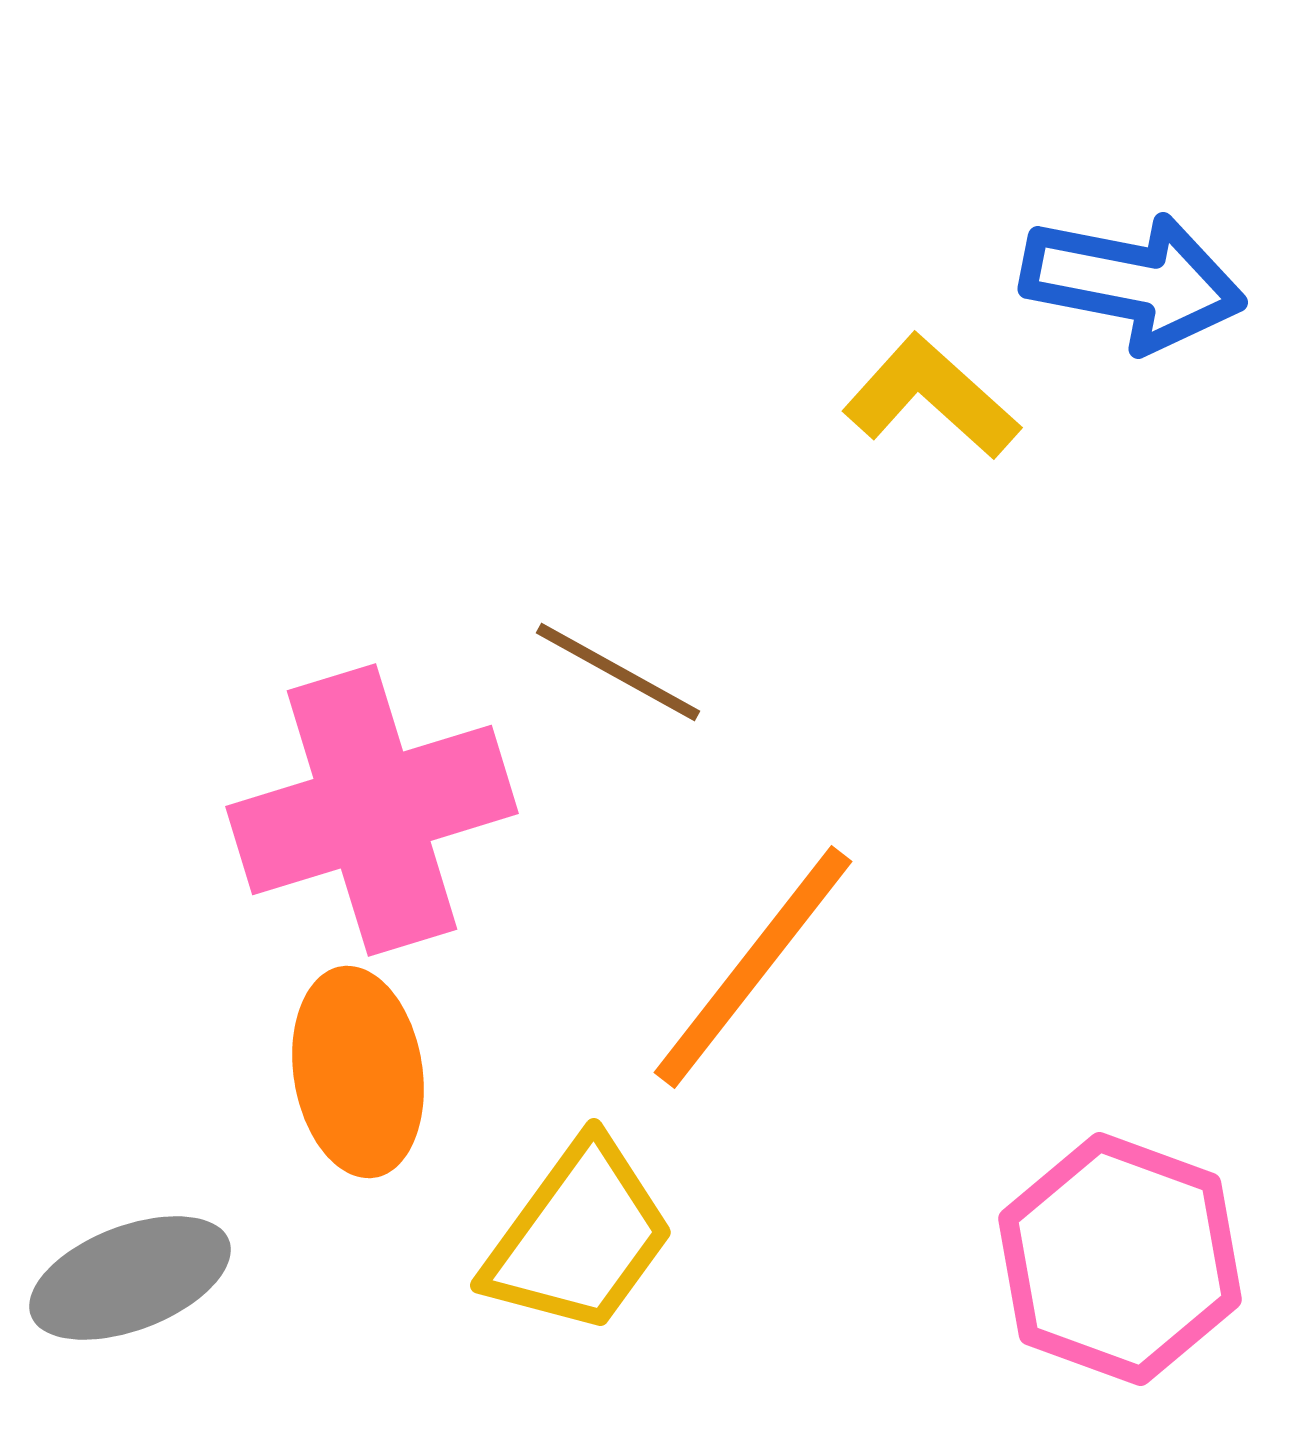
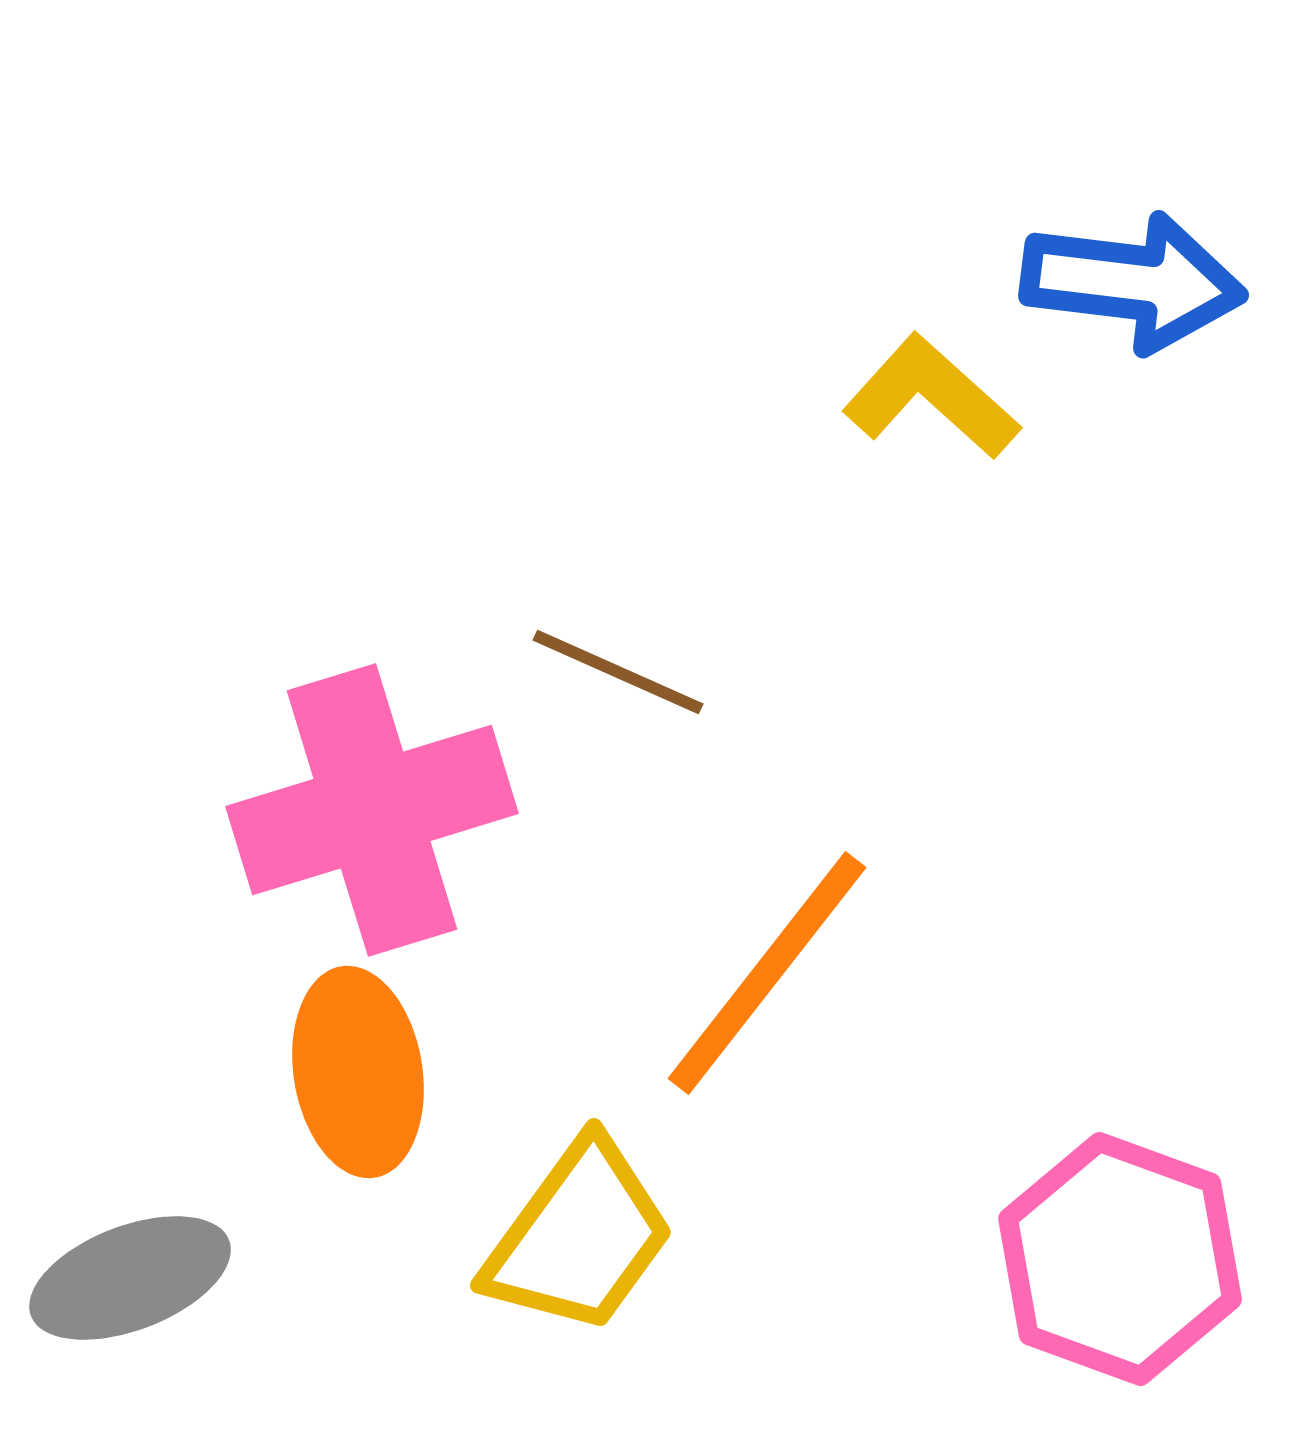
blue arrow: rotated 4 degrees counterclockwise
brown line: rotated 5 degrees counterclockwise
orange line: moved 14 px right, 6 px down
